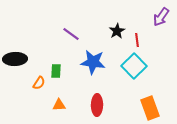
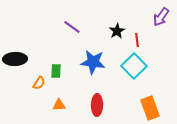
purple line: moved 1 px right, 7 px up
